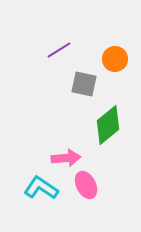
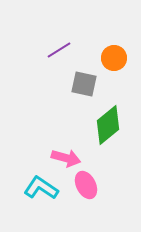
orange circle: moved 1 px left, 1 px up
pink arrow: rotated 20 degrees clockwise
